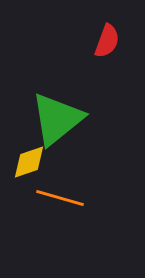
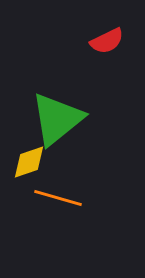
red semicircle: rotated 44 degrees clockwise
orange line: moved 2 px left
